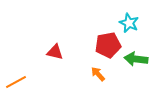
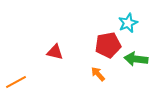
cyan star: moved 1 px left; rotated 24 degrees clockwise
